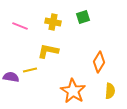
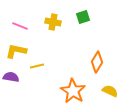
yellow L-shape: moved 32 px left
orange diamond: moved 2 px left
yellow line: moved 7 px right, 4 px up
yellow semicircle: rotated 70 degrees counterclockwise
